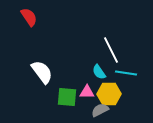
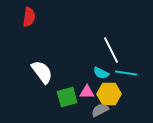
red semicircle: rotated 42 degrees clockwise
cyan semicircle: moved 2 px right, 1 px down; rotated 28 degrees counterclockwise
green square: rotated 20 degrees counterclockwise
